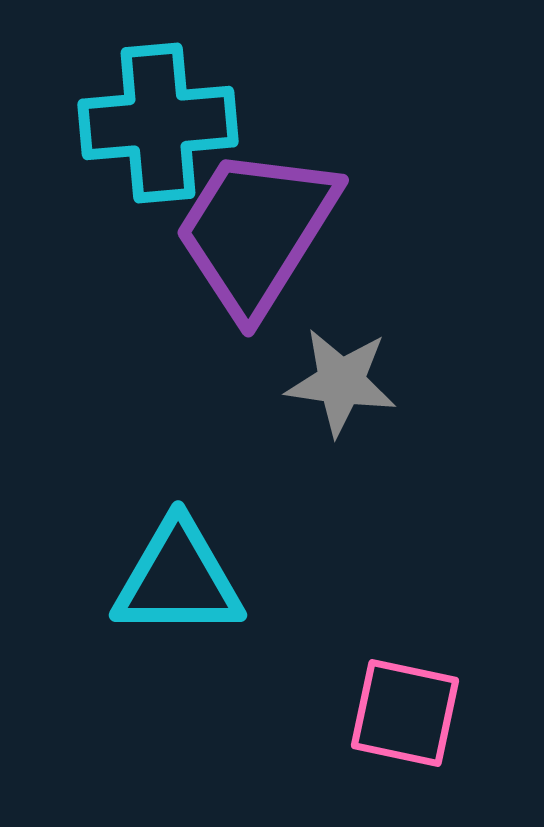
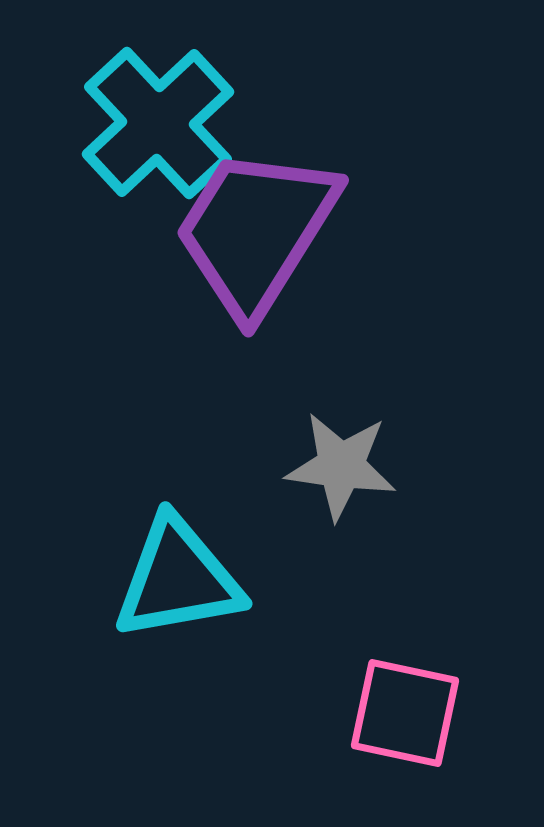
cyan cross: rotated 38 degrees counterclockwise
gray star: moved 84 px down
cyan triangle: rotated 10 degrees counterclockwise
